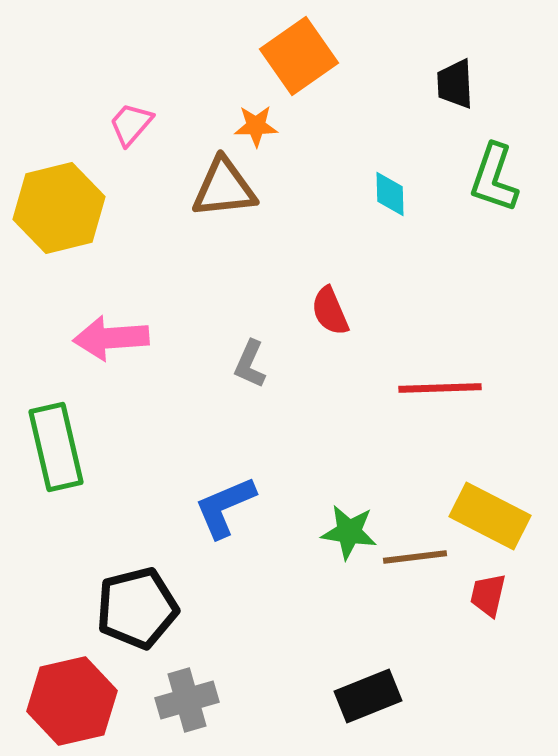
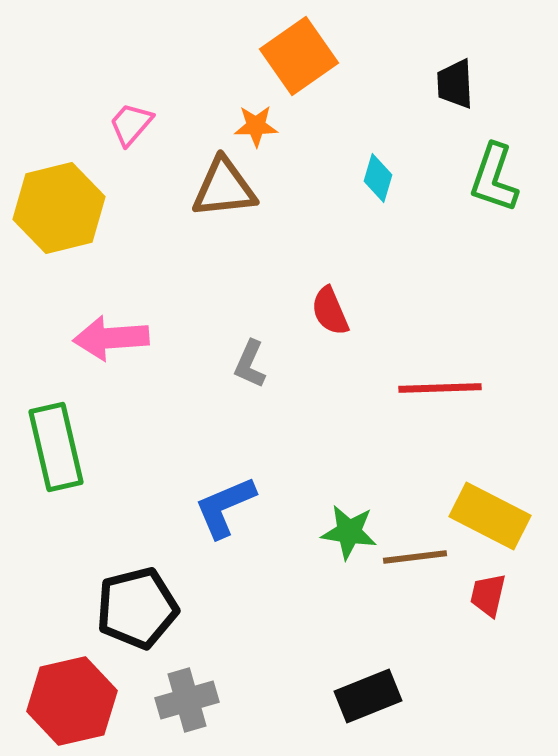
cyan diamond: moved 12 px left, 16 px up; rotated 18 degrees clockwise
